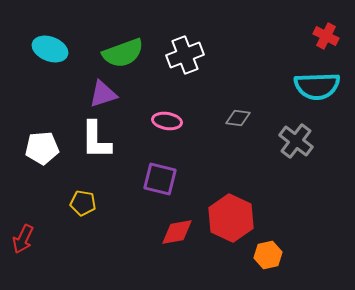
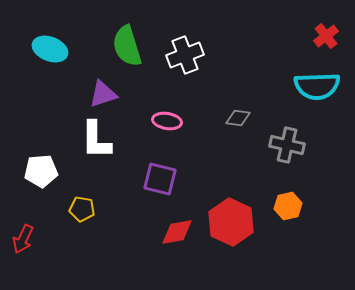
red cross: rotated 25 degrees clockwise
green semicircle: moved 4 px right, 7 px up; rotated 93 degrees clockwise
gray cross: moved 9 px left, 4 px down; rotated 24 degrees counterclockwise
white pentagon: moved 1 px left, 23 px down
yellow pentagon: moved 1 px left, 6 px down
red hexagon: moved 4 px down
orange hexagon: moved 20 px right, 49 px up
